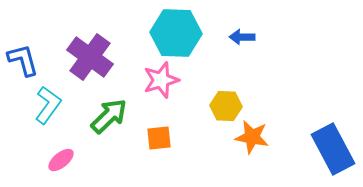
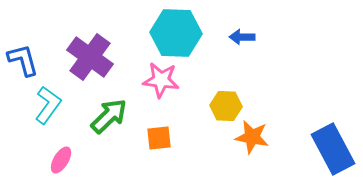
pink star: rotated 24 degrees clockwise
pink ellipse: rotated 20 degrees counterclockwise
